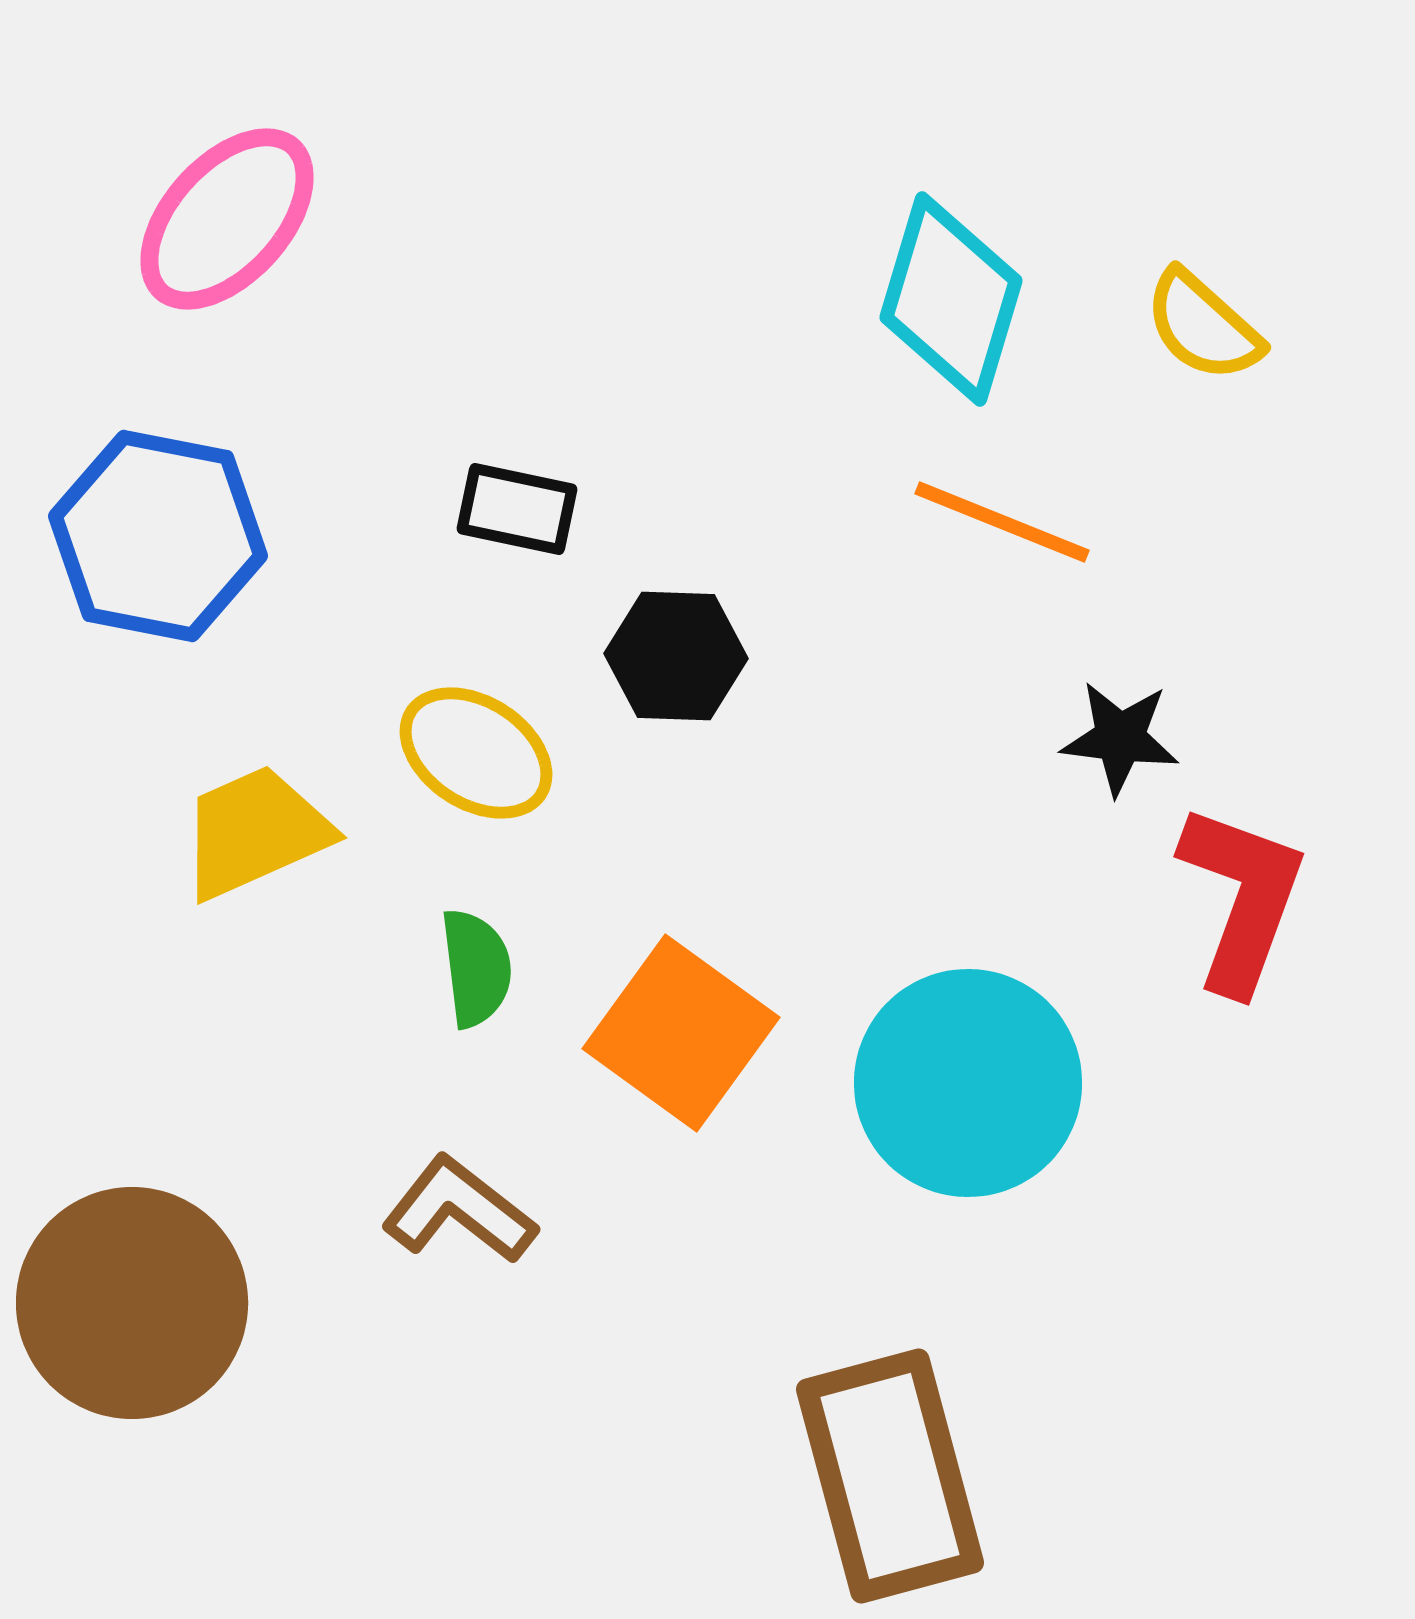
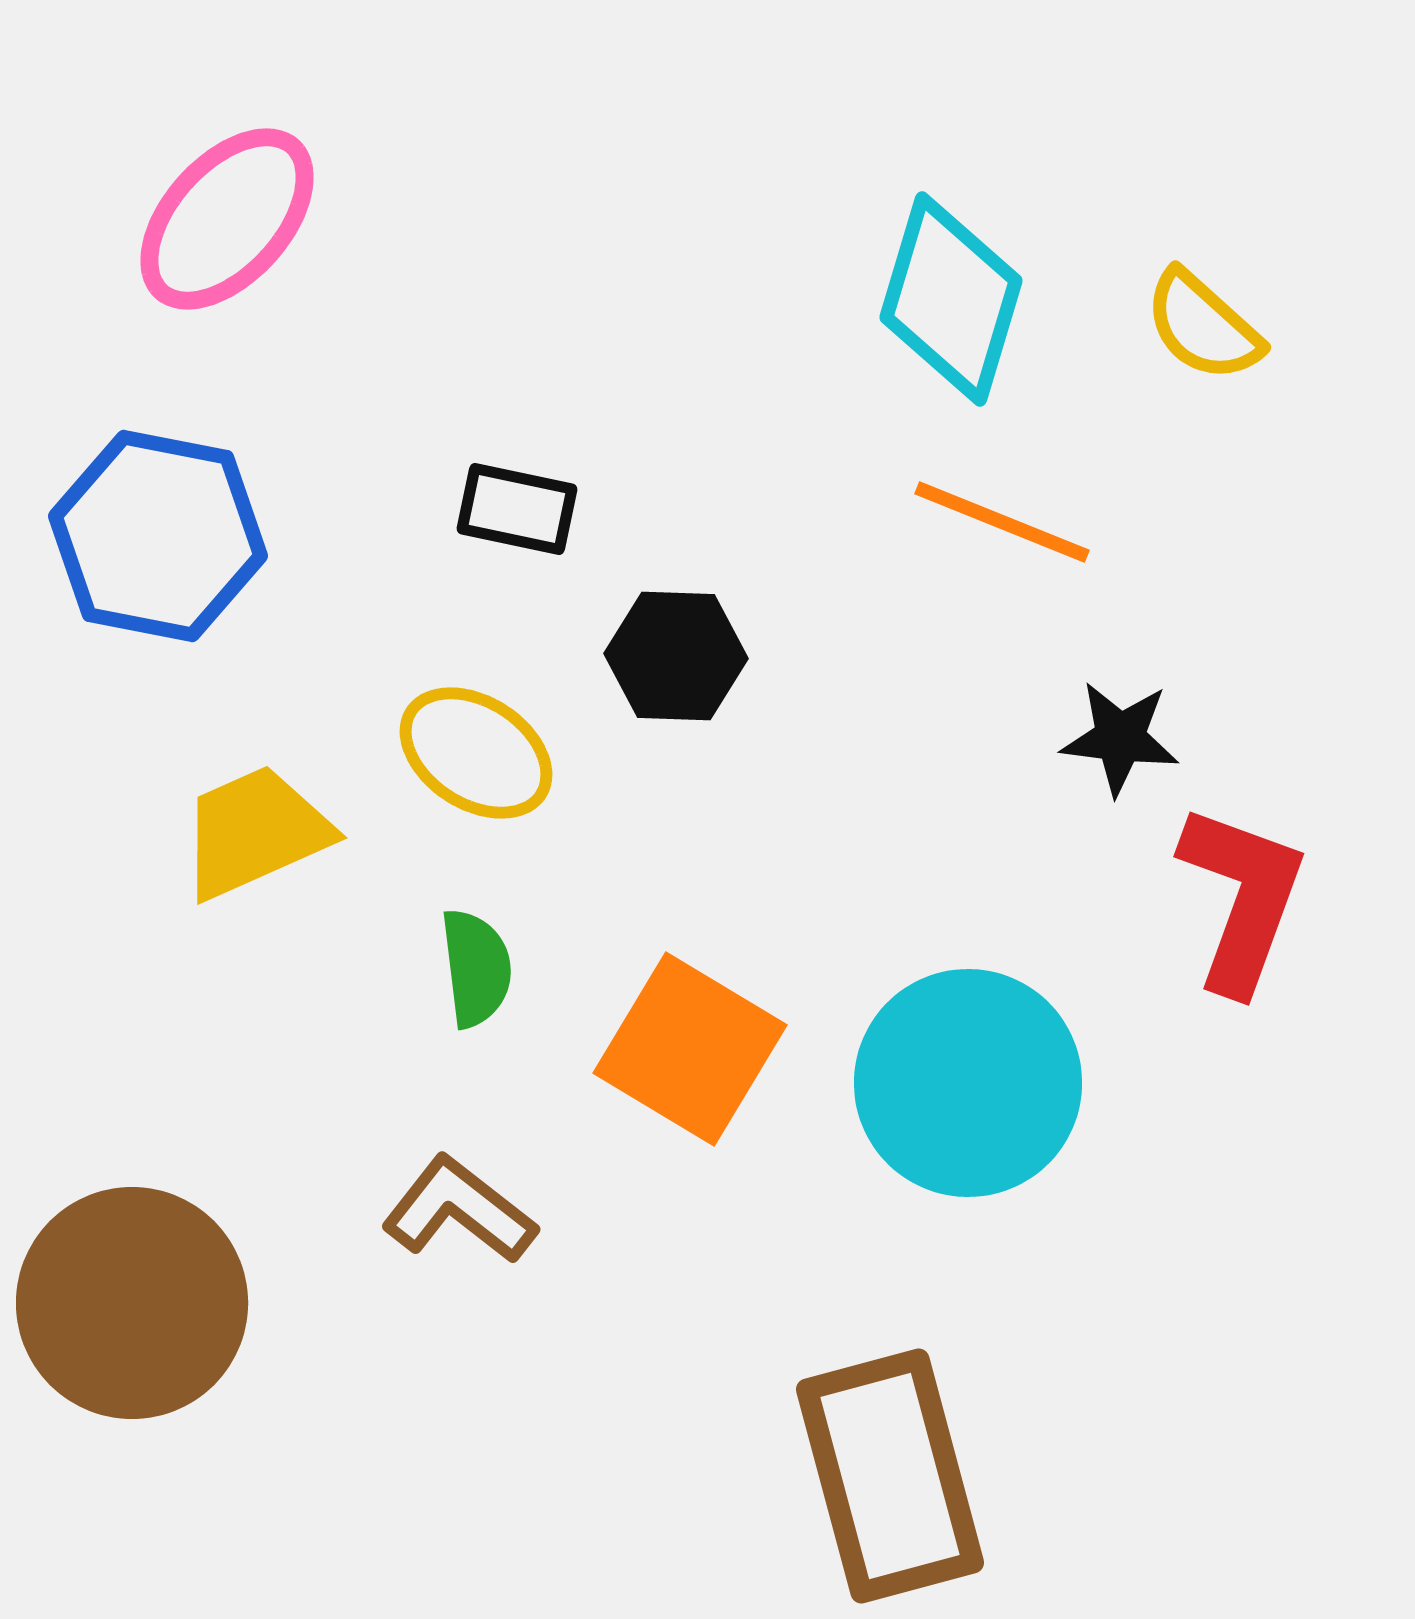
orange square: moved 9 px right, 16 px down; rotated 5 degrees counterclockwise
